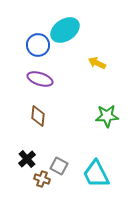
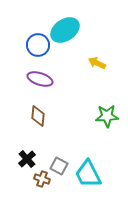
cyan trapezoid: moved 8 px left
